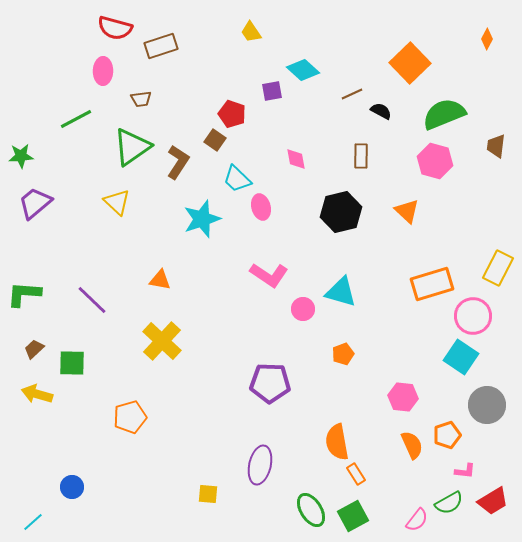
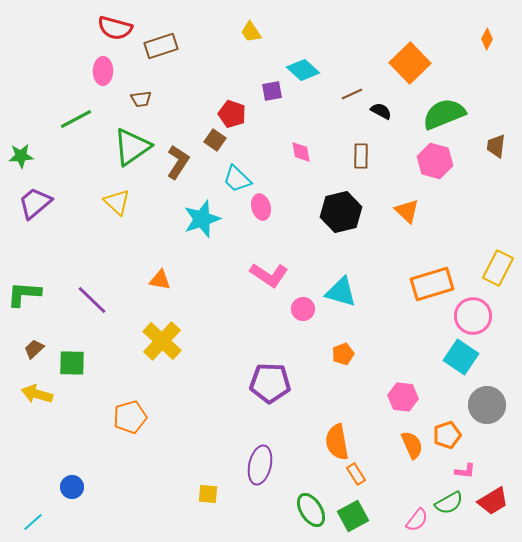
pink diamond at (296, 159): moved 5 px right, 7 px up
